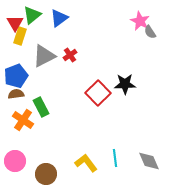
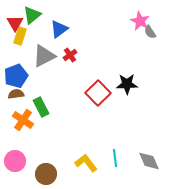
blue triangle: moved 11 px down
black star: moved 2 px right
